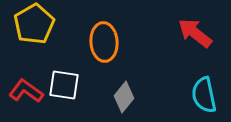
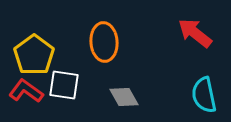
yellow pentagon: moved 31 px down; rotated 6 degrees counterclockwise
gray diamond: rotated 68 degrees counterclockwise
